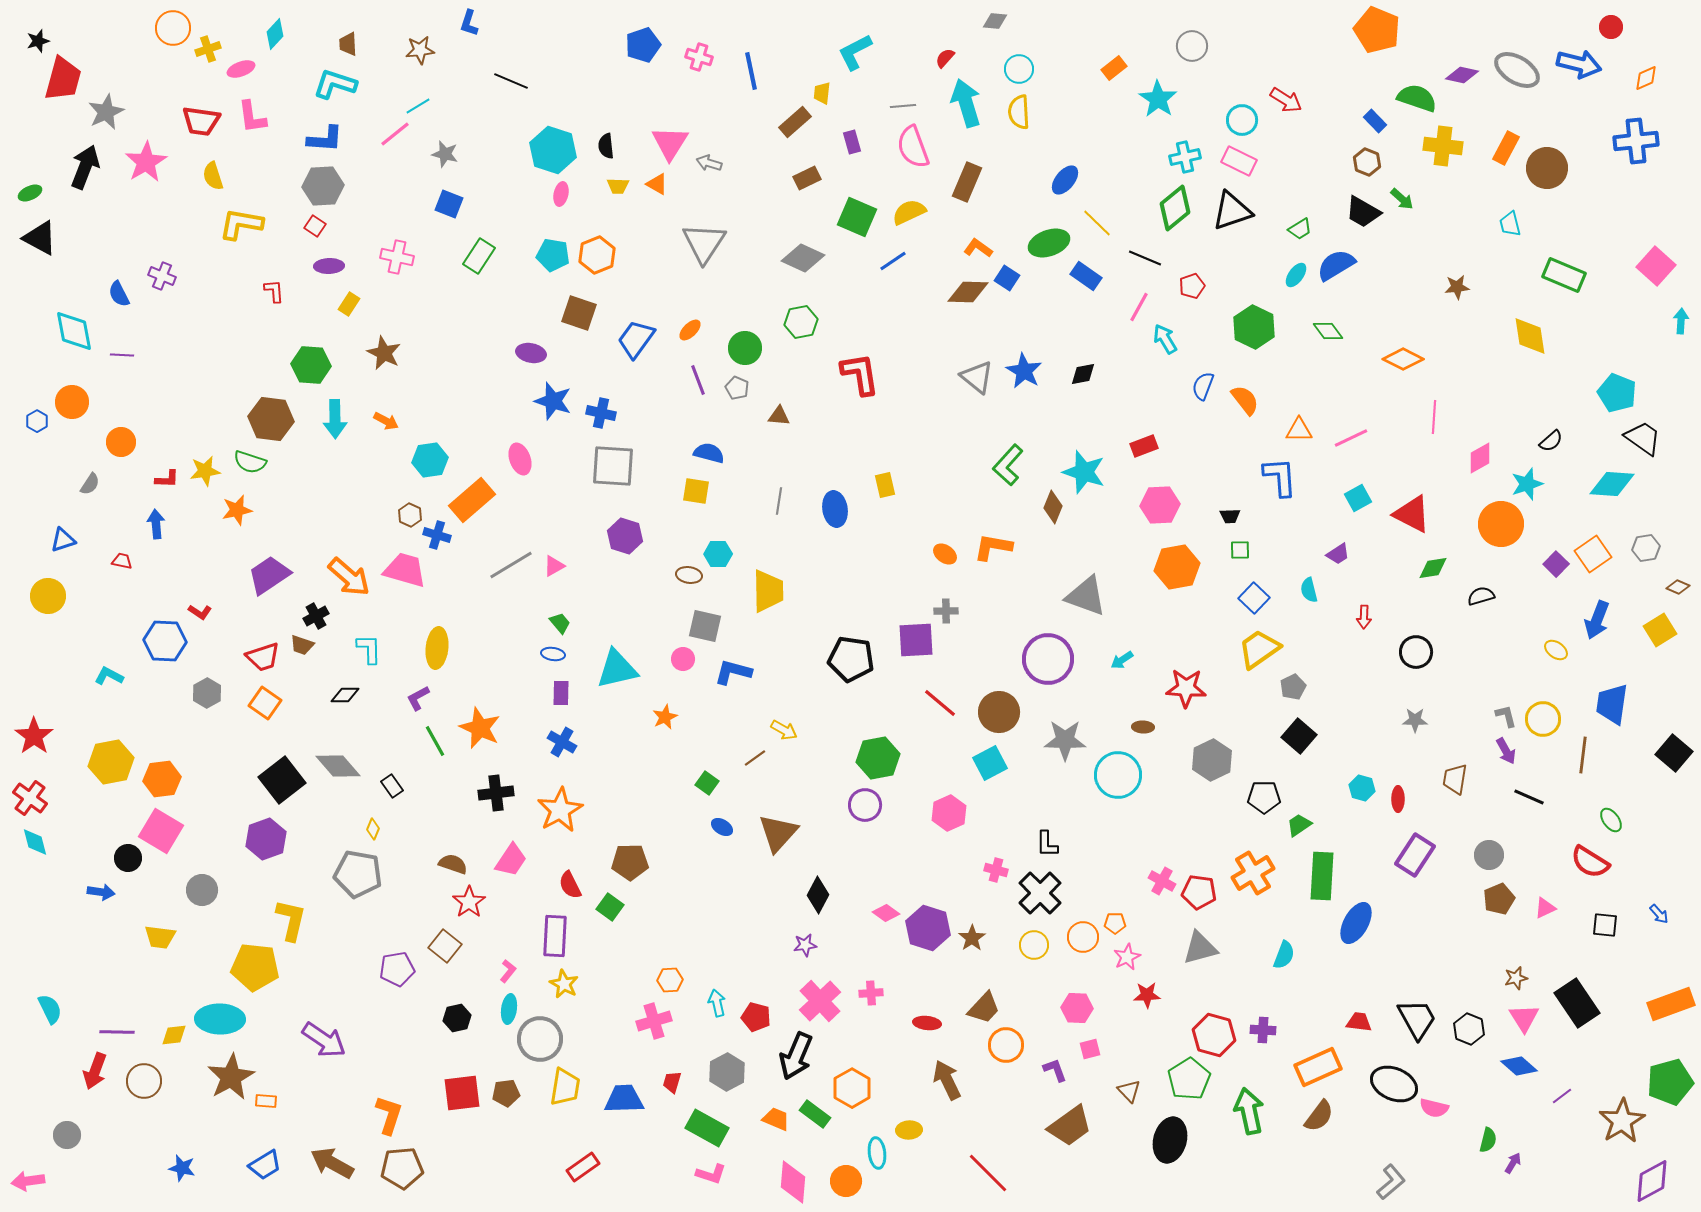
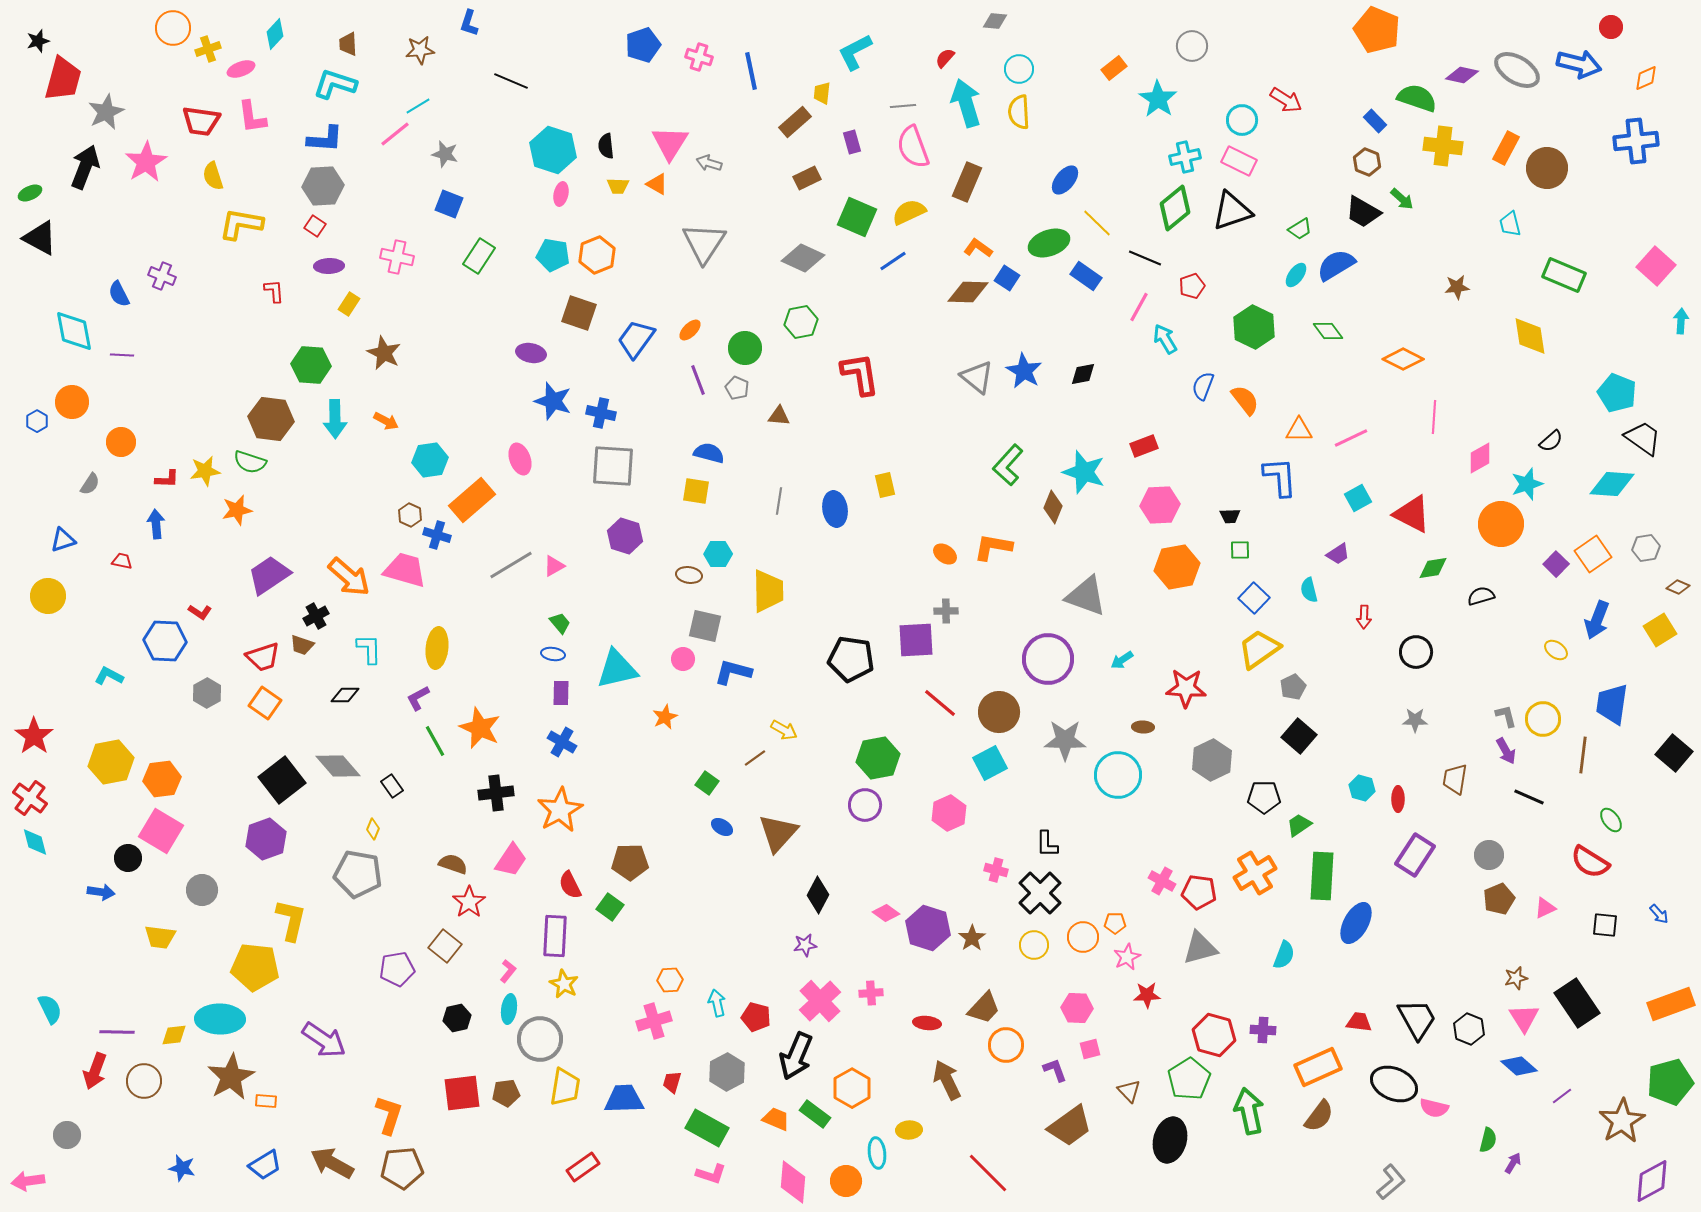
orange cross at (1253, 873): moved 2 px right
